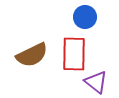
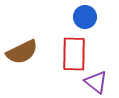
brown semicircle: moved 10 px left, 3 px up
